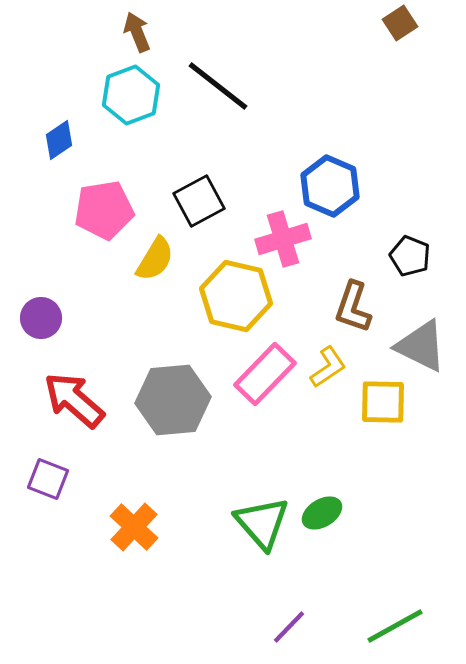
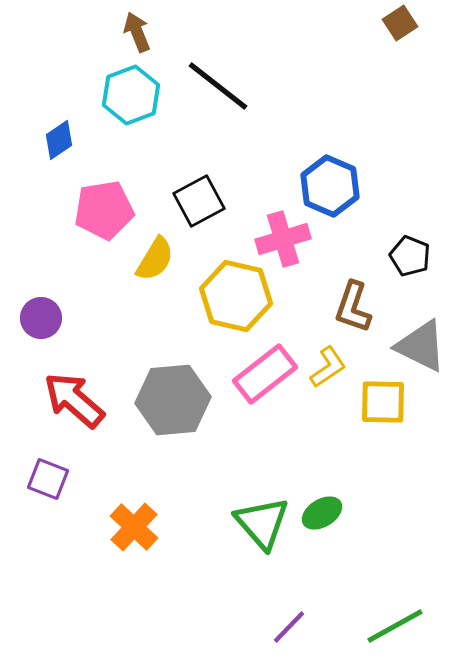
pink rectangle: rotated 8 degrees clockwise
